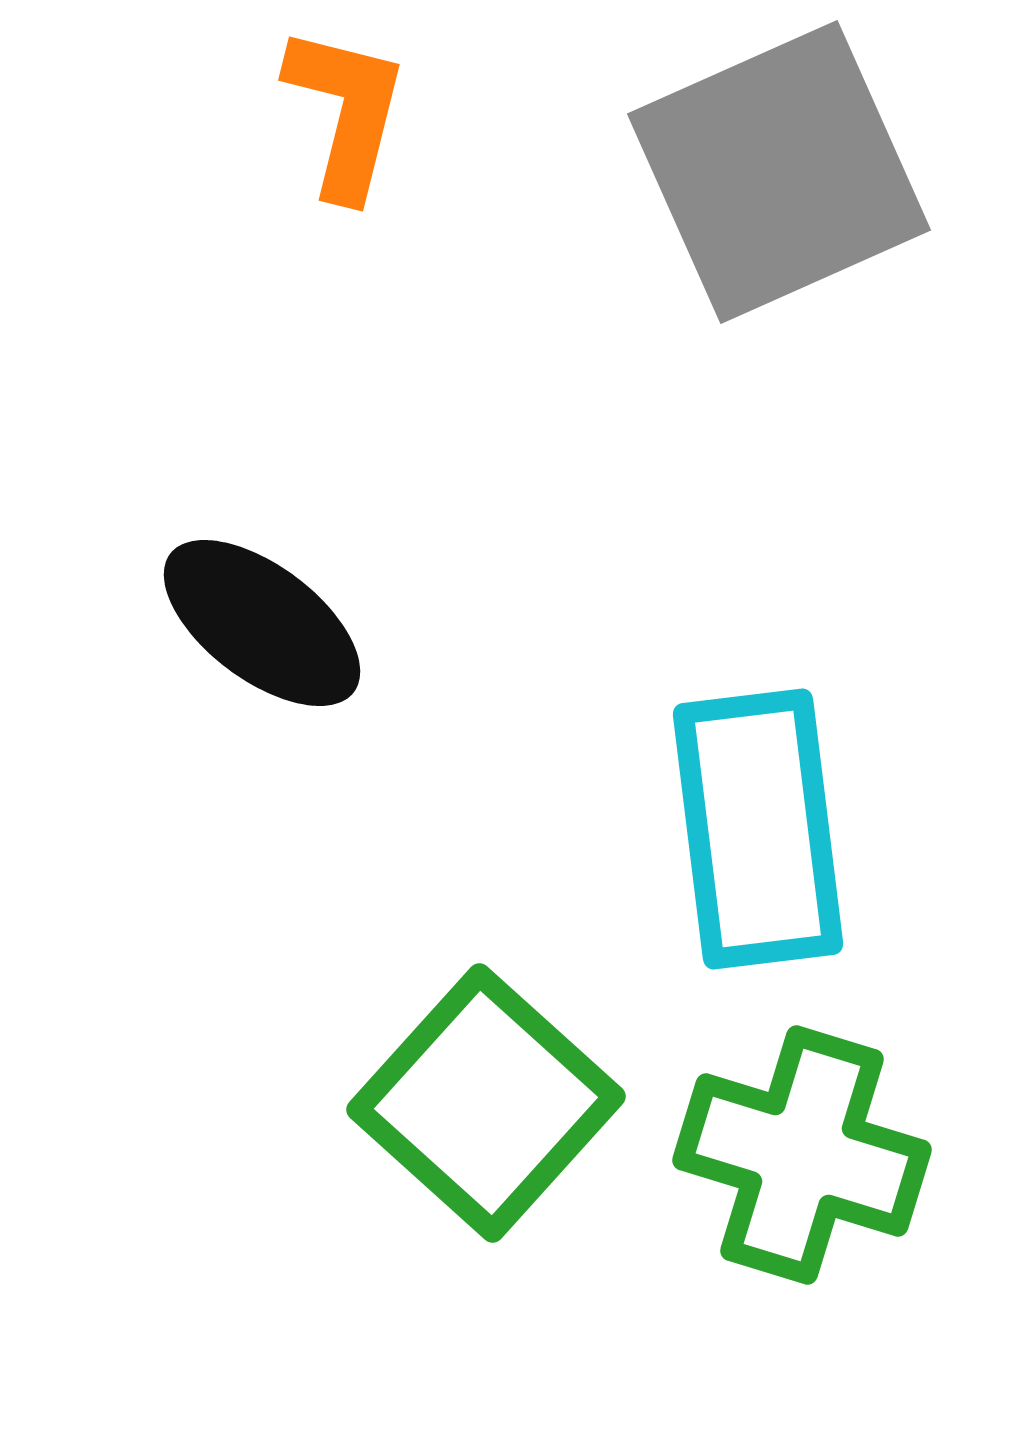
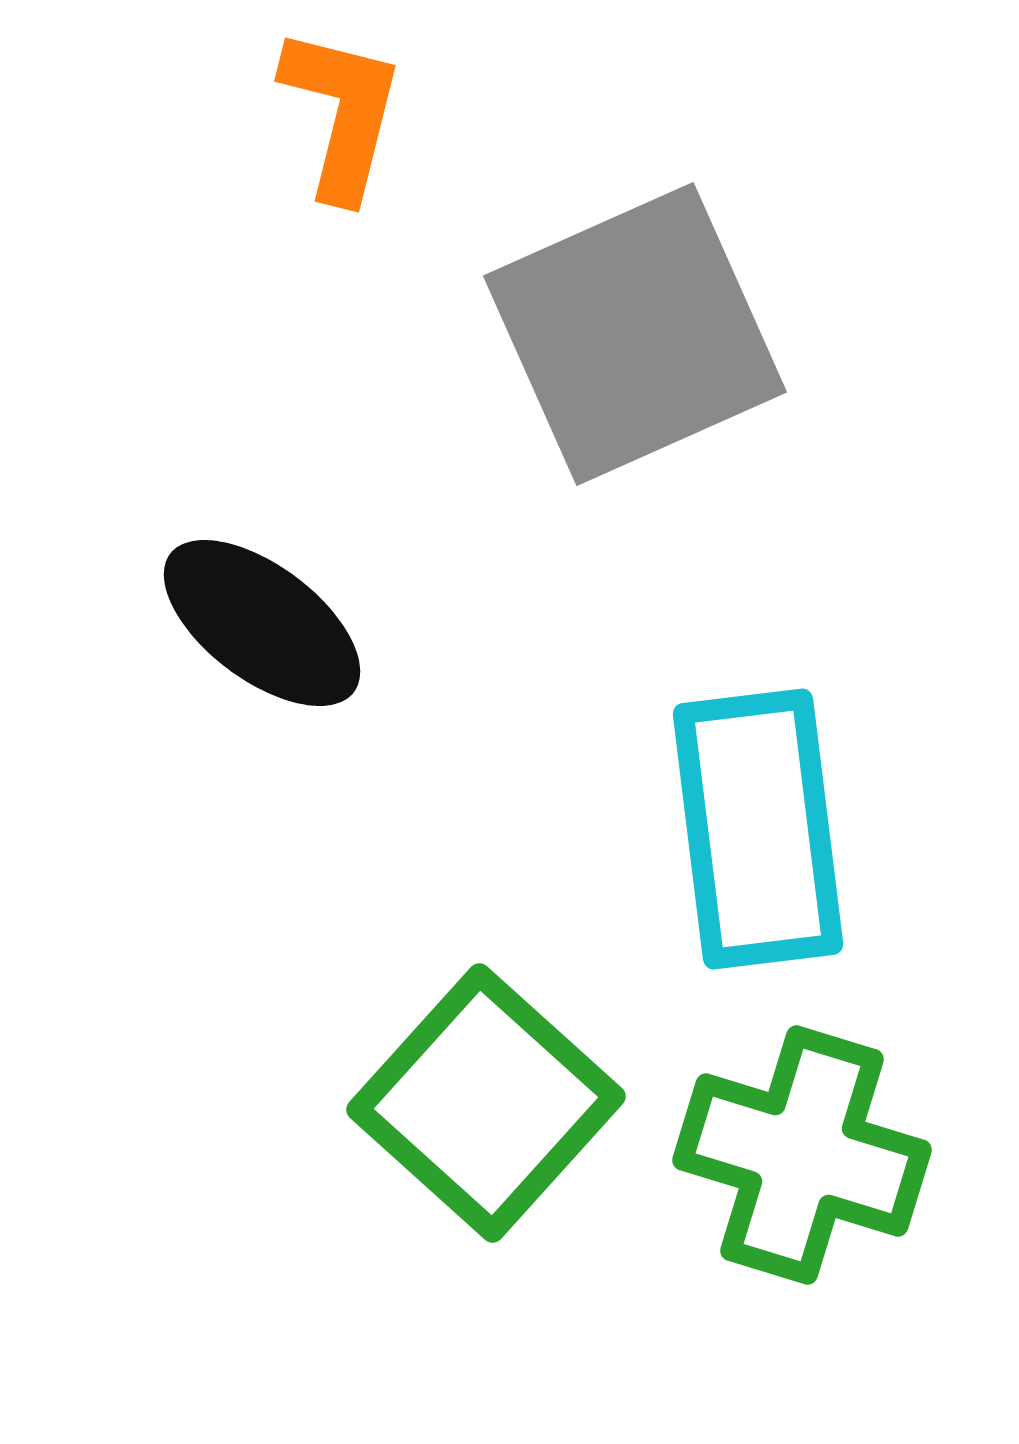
orange L-shape: moved 4 px left, 1 px down
gray square: moved 144 px left, 162 px down
